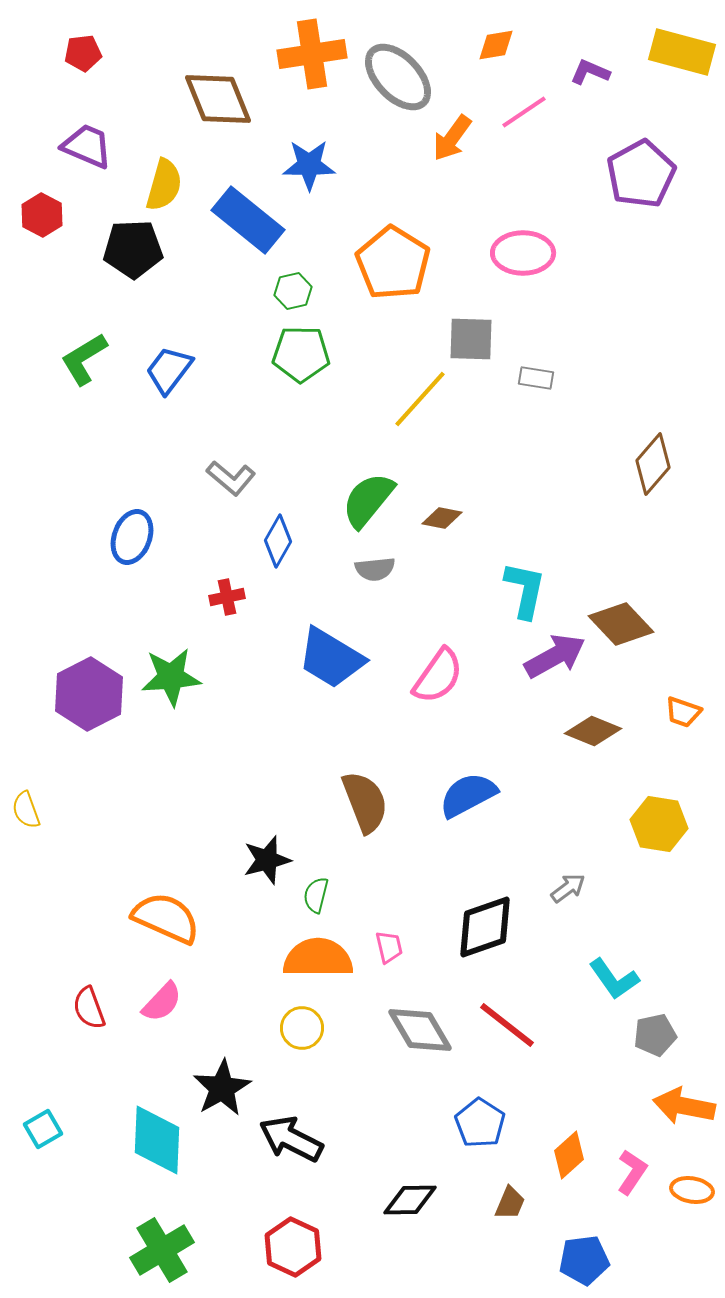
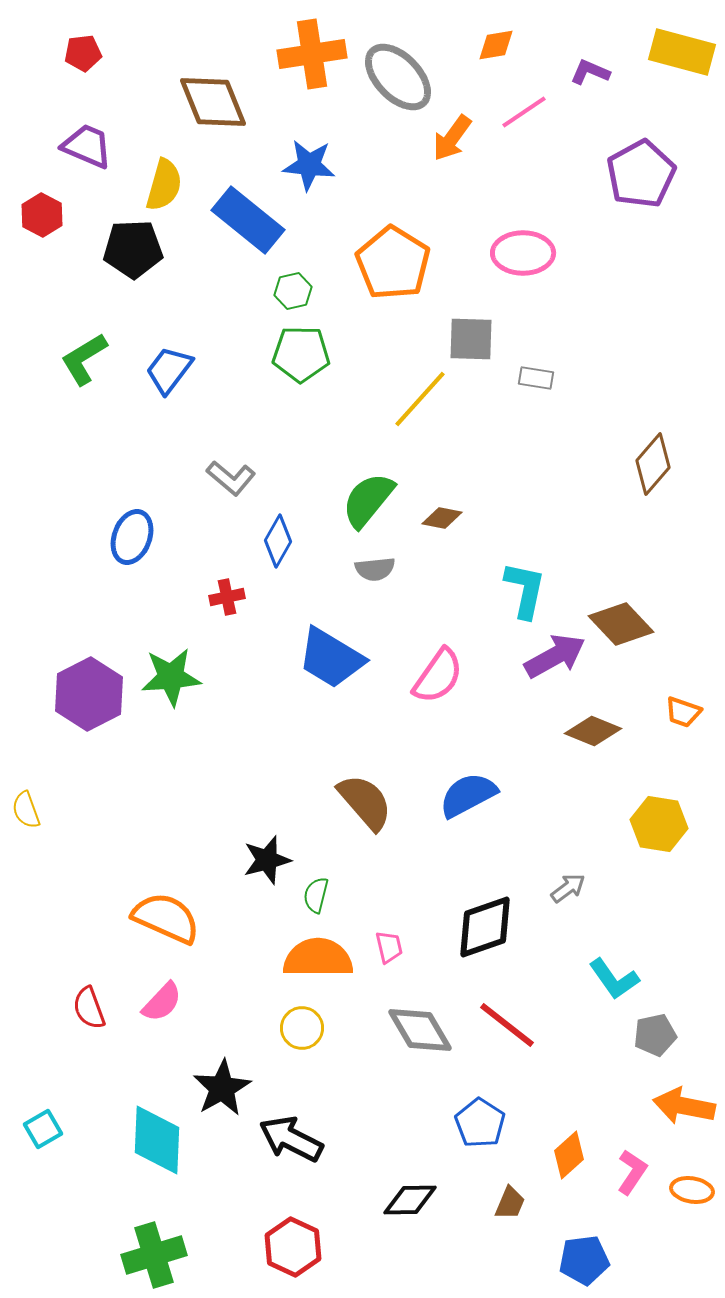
brown diamond at (218, 99): moved 5 px left, 3 px down
blue star at (309, 165): rotated 6 degrees clockwise
brown semicircle at (365, 802): rotated 20 degrees counterclockwise
green cross at (162, 1250): moved 8 px left, 5 px down; rotated 14 degrees clockwise
